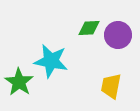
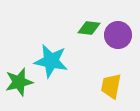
green diamond: rotated 10 degrees clockwise
green star: rotated 24 degrees clockwise
